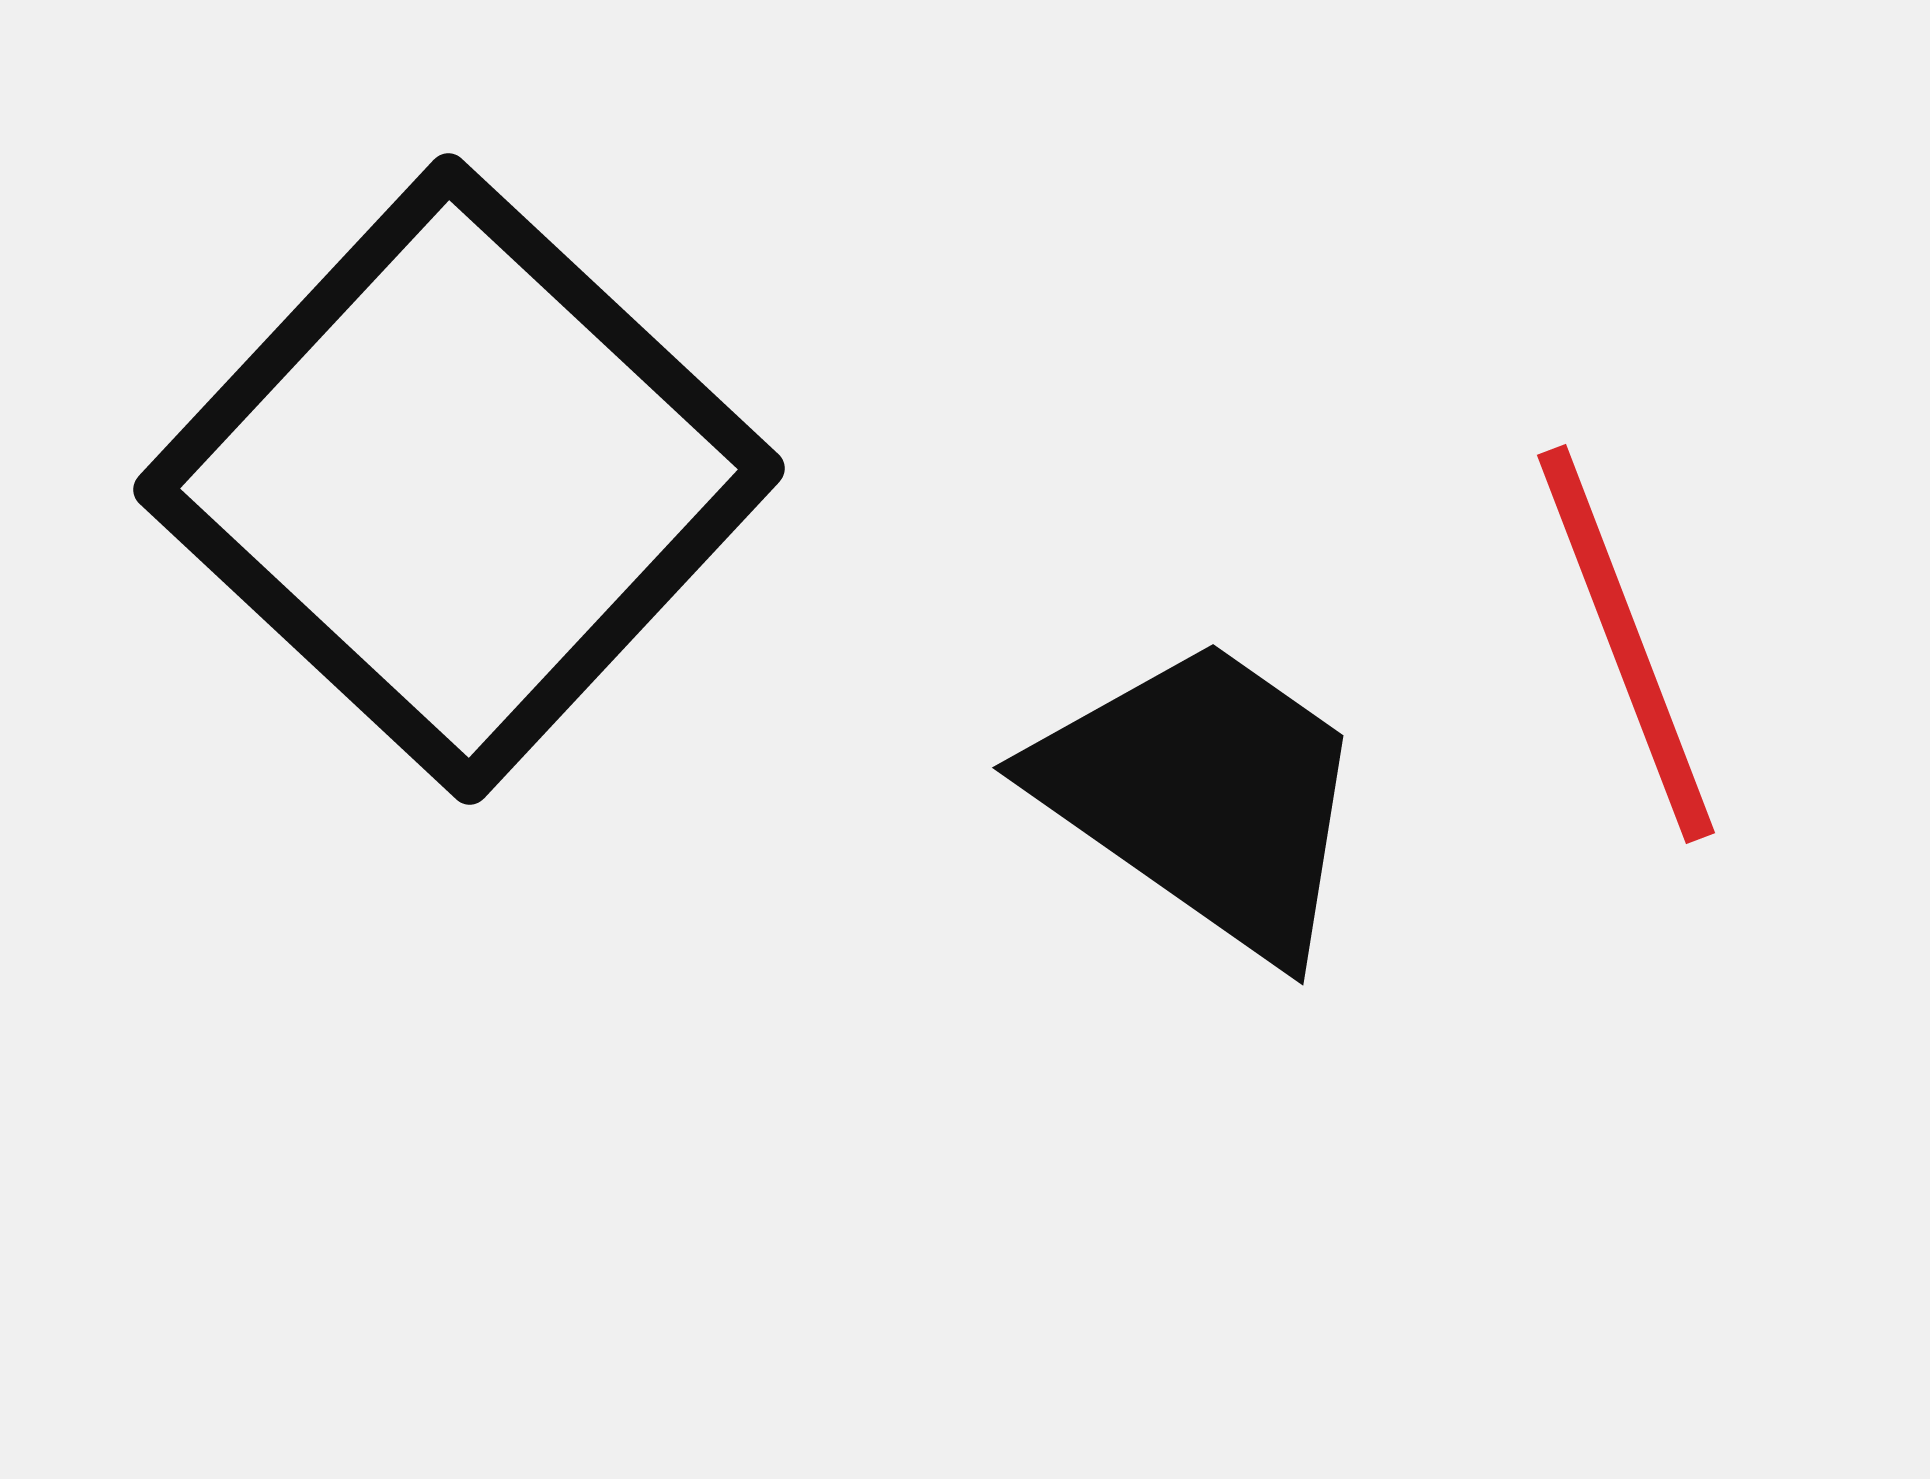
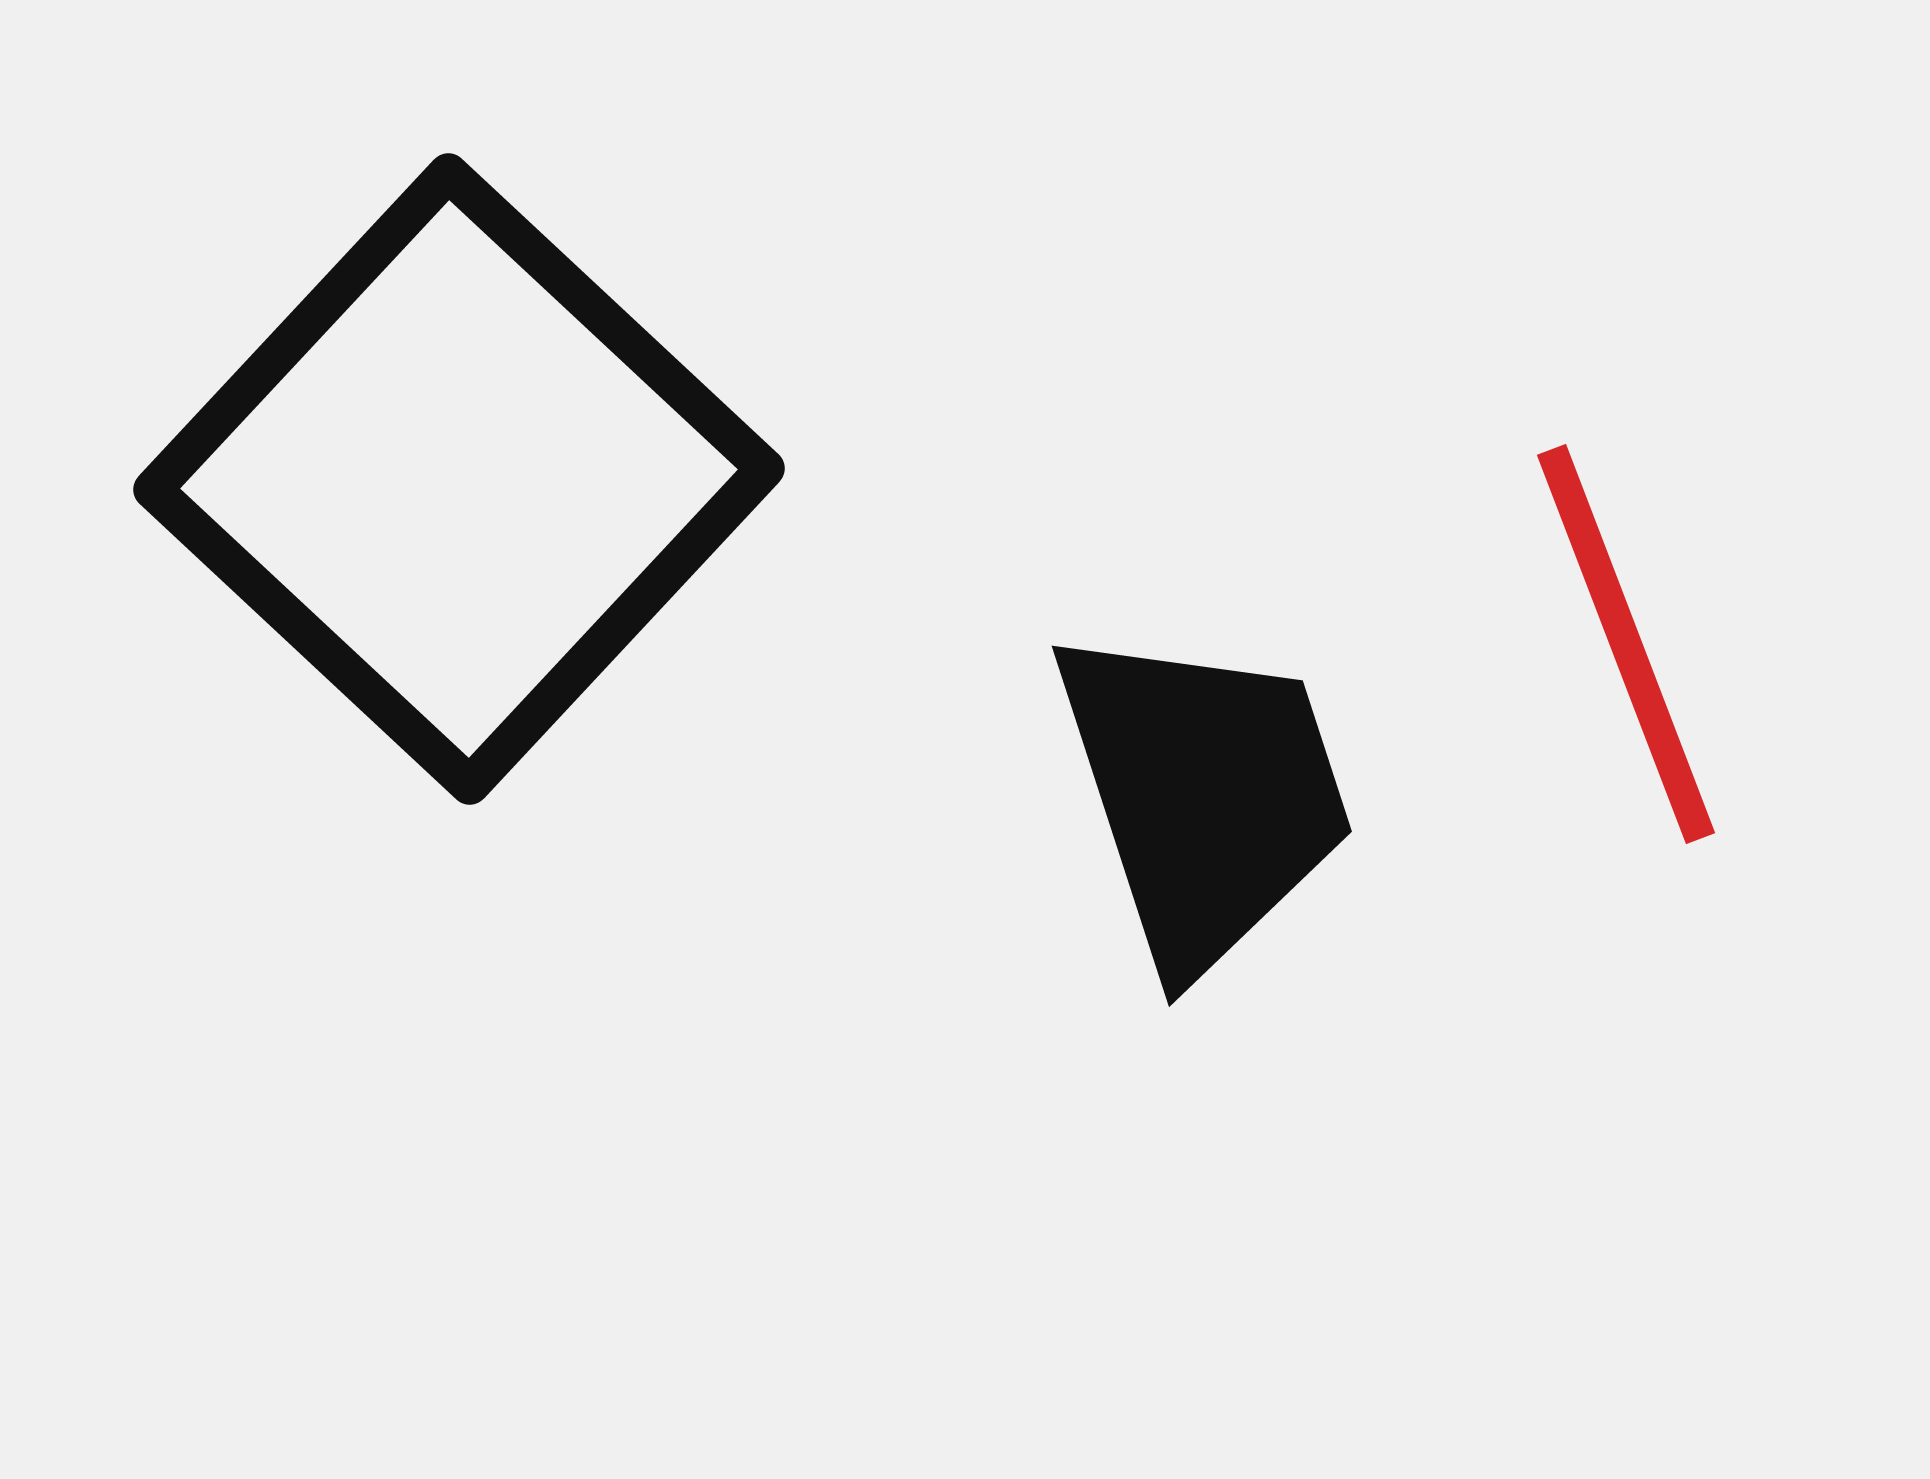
black trapezoid: rotated 37 degrees clockwise
